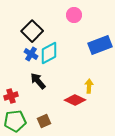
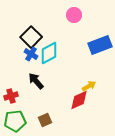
black square: moved 1 px left, 6 px down
black arrow: moved 2 px left
yellow arrow: rotated 56 degrees clockwise
red diamond: moved 4 px right; rotated 50 degrees counterclockwise
brown square: moved 1 px right, 1 px up
